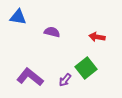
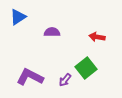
blue triangle: rotated 42 degrees counterclockwise
purple semicircle: rotated 14 degrees counterclockwise
purple L-shape: rotated 12 degrees counterclockwise
